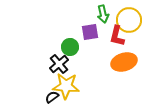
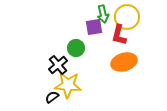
yellow circle: moved 2 px left, 3 px up
purple square: moved 4 px right, 5 px up
red L-shape: moved 2 px right, 1 px up
green circle: moved 6 px right, 1 px down
black cross: moved 1 px left, 1 px down
yellow star: moved 2 px right, 1 px up
